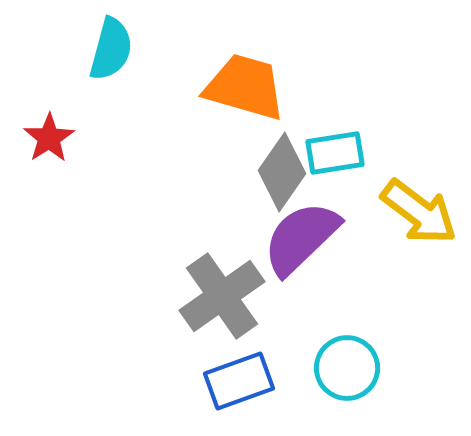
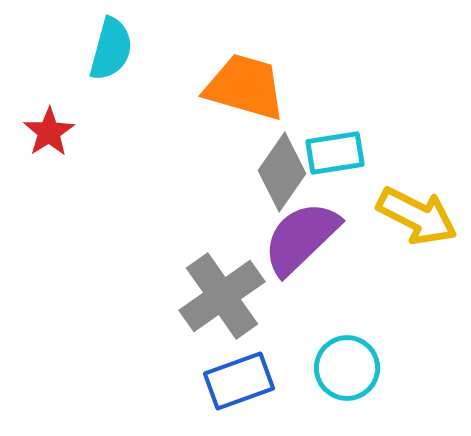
red star: moved 6 px up
yellow arrow: moved 2 px left, 4 px down; rotated 10 degrees counterclockwise
